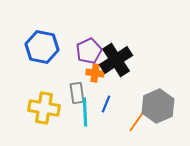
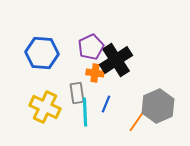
blue hexagon: moved 6 px down; rotated 8 degrees counterclockwise
purple pentagon: moved 2 px right, 4 px up
yellow cross: moved 1 px right, 1 px up; rotated 16 degrees clockwise
